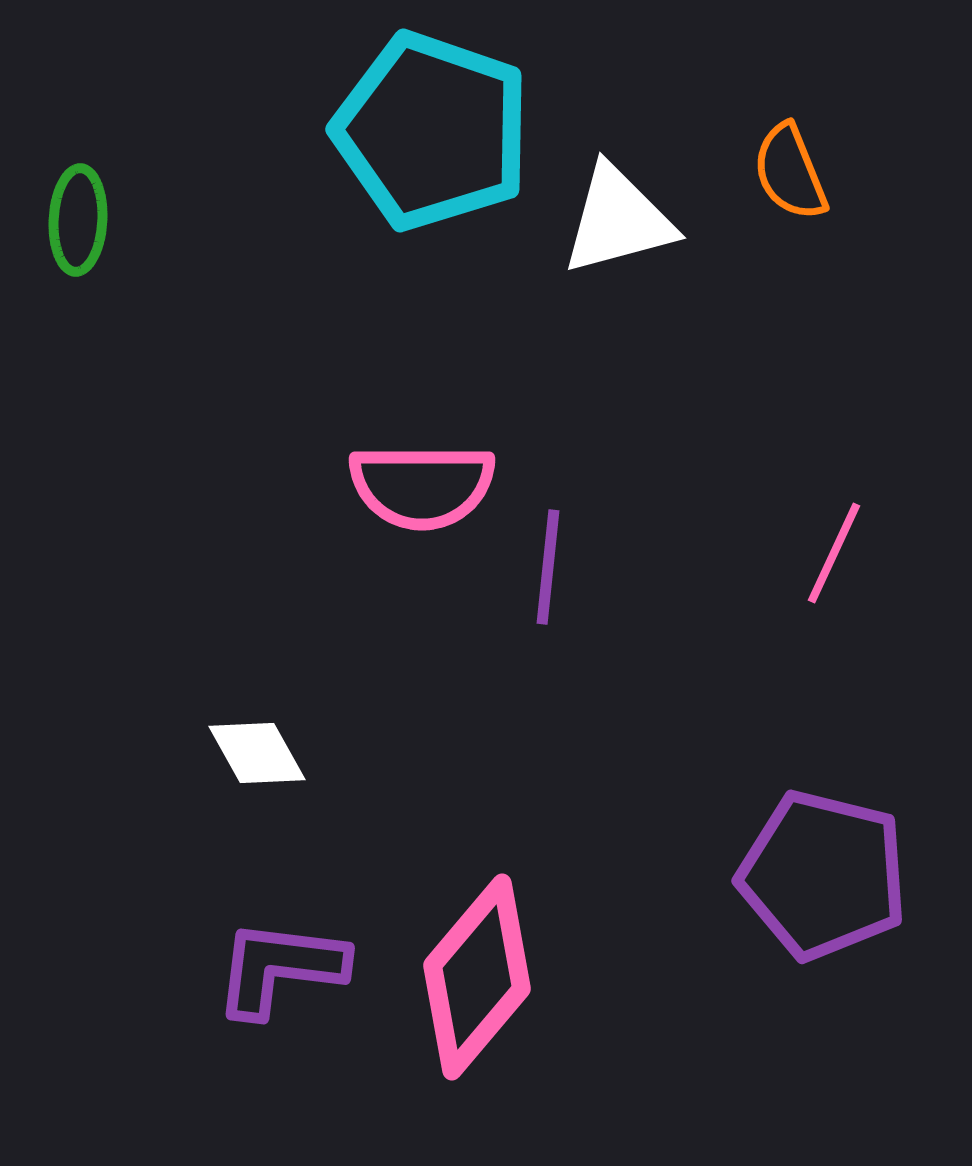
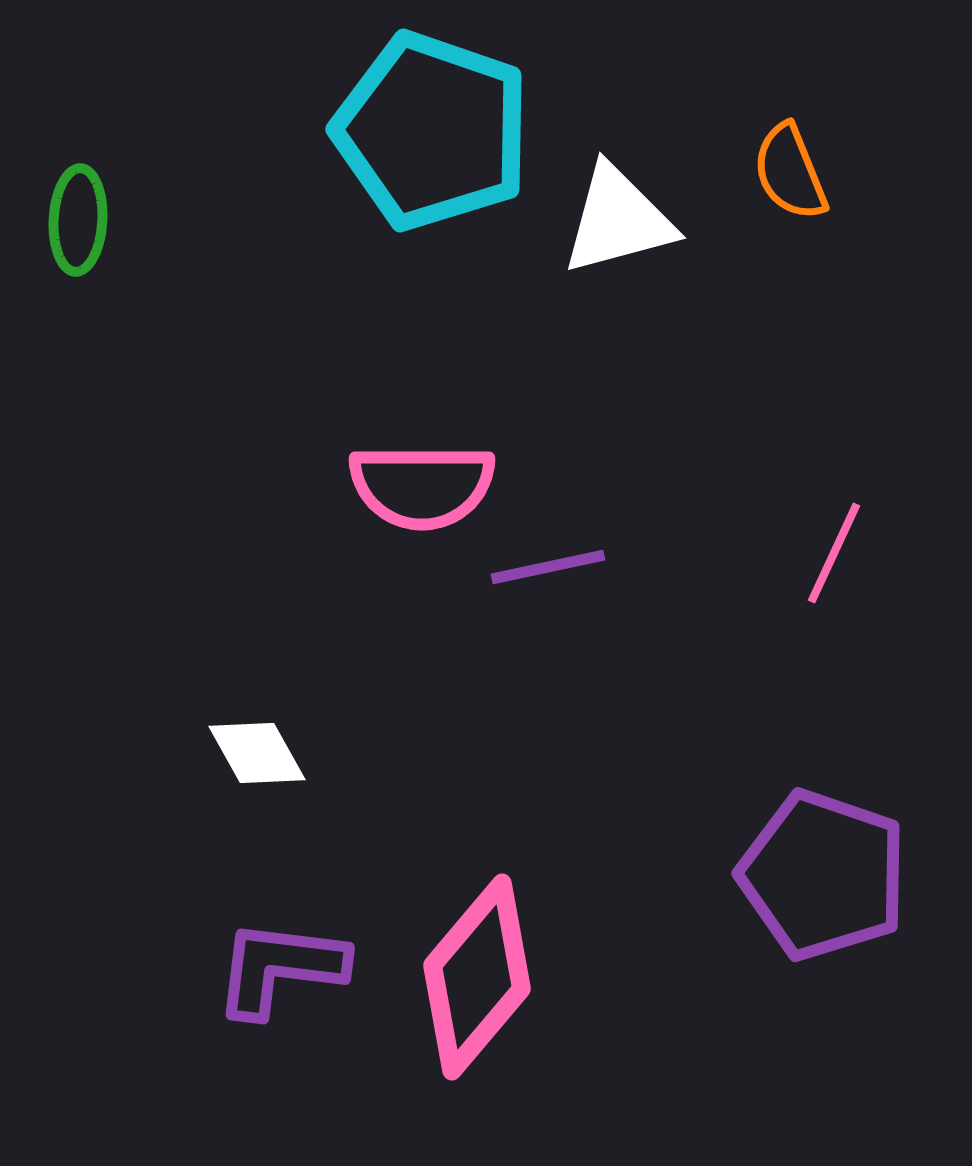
purple line: rotated 72 degrees clockwise
purple pentagon: rotated 5 degrees clockwise
